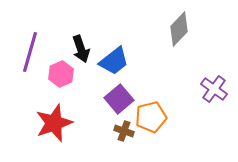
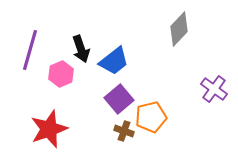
purple line: moved 2 px up
red star: moved 5 px left, 6 px down
